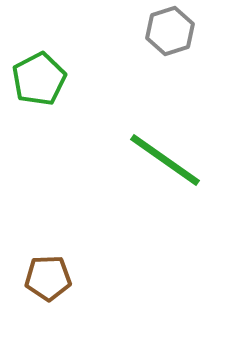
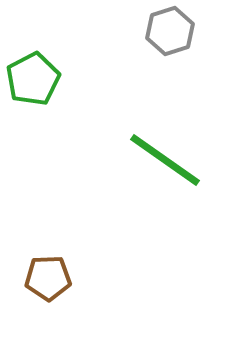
green pentagon: moved 6 px left
